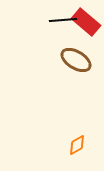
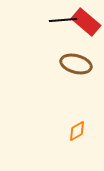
brown ellipse: moved 4 px down; rotated 16 degrees counterclockwise
orange diamond: moved 14 px up
